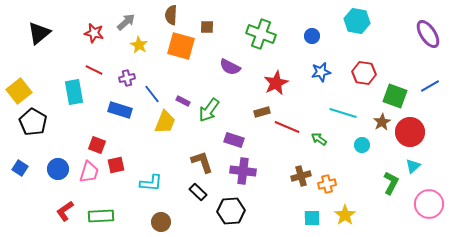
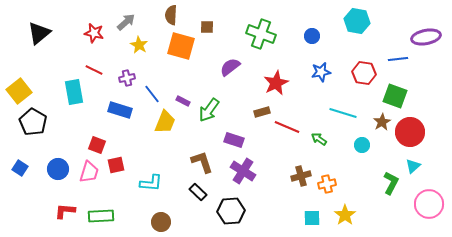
purple ellipse at (428, 34): moved 2 px left, 3 px down; rotated 68 degrees counterclockwise
purple semicircle at (230, 67): rotated 115 degrees clockwise
blue line at (430, 86): moved 32 px left, 27 px up; rotated 24 degrees clockwise
purple cross at (243, 171): rotated 25 degrees clockwise
red L-shape at (65, 211): rotated 40 degrees clockwise
